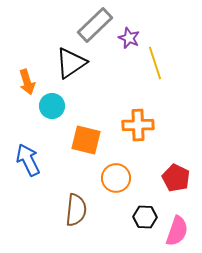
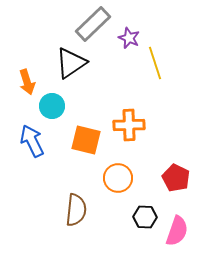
gray rectangle: moved 2 px left, 1 px up
orange cross: moved 9 px left
blue arrow: moved 4 px right, 19 px up
orange circle: moved 2 px right
